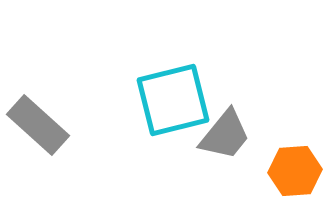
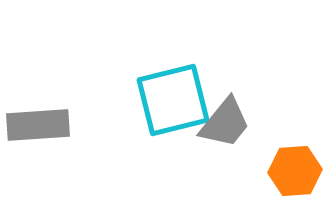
gray rectangle: rotated 46 degrees counterclockwise
gray trapezoid: moved 12 px up
